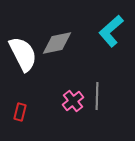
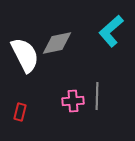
white semicircle: moved 2 px right, 1 px down
pink cross: rotated 35 degrees clockwise
